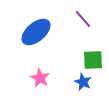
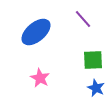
blue star: moved 13 px right, 6 px down
